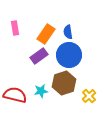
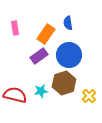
blue semicircle: moved 9 px up
